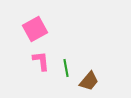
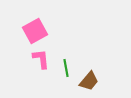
pink square: moved 2 px down
pink L-shape: moved 2 px up
